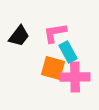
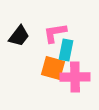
cyan rectangle: moved 2 px left, 2 px up; rotated 40 degrees clockwise
